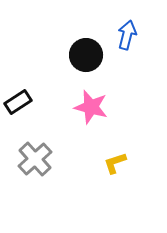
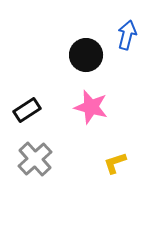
black rectangle: moved 9 px right, 8 px down
